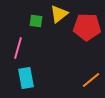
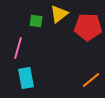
red pentagon: moved 1 px right
